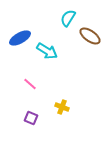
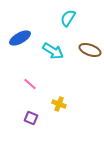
brown ellipse: moved 14 px down; rotated 15 degrees counterclockwise
cyan arrow: moved 6 px right
yellow cross: moved 3 px left, 3 px up
